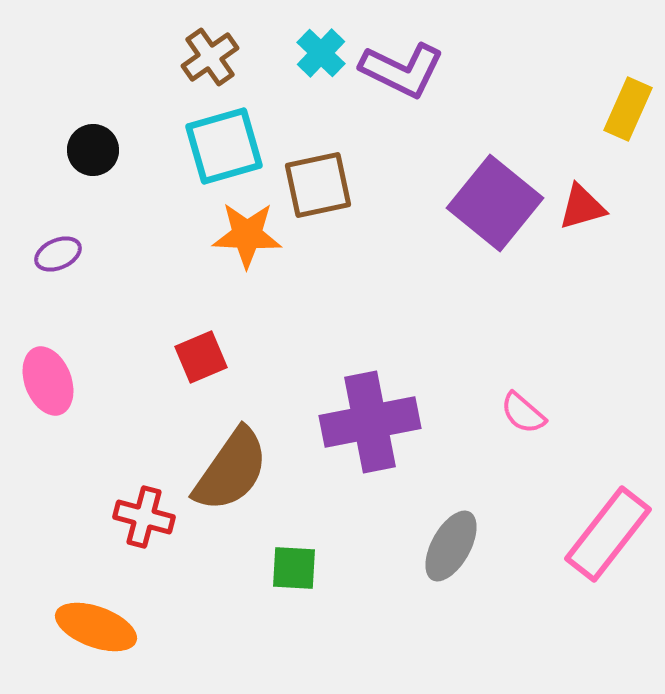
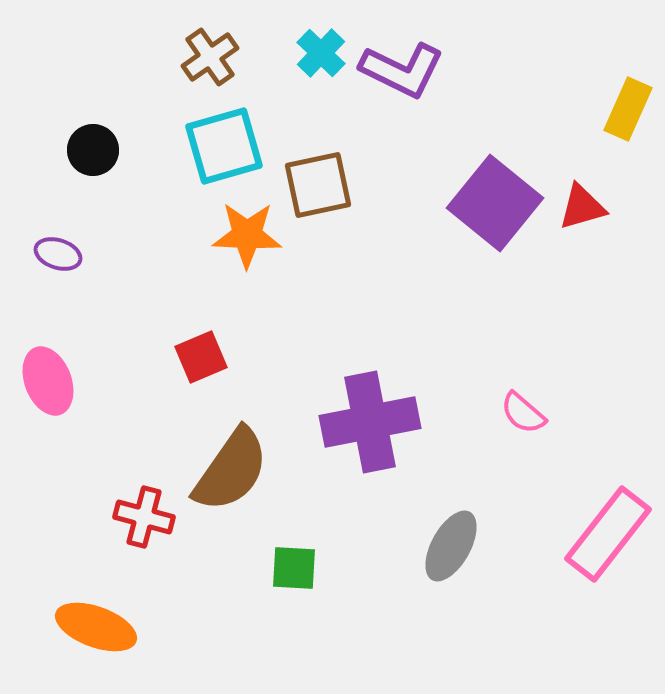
purple ellipse: rotated 42 degrees clockwise
